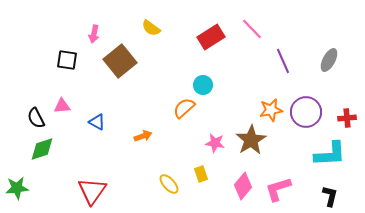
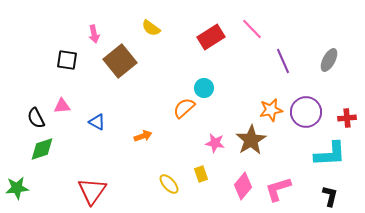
pink arrow: rotated 24 degrees counterclockwise
cyan circle: moved 1 px right, 3 px down
